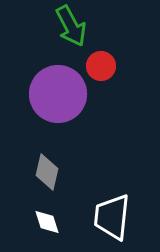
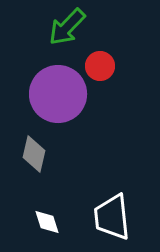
green arrow: moved 4 px left, 1 px down; rotated 72 degrees clockwise
red circle: moved 1 px left
gray diamond: moved 13 px left, 18 px up
white trapezoid: rotated 12 degrees counterclockwise
